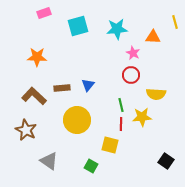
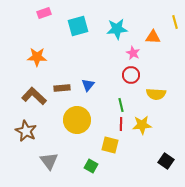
yellow star: moved 8 px down
brown star: moved 1 px down
gray triangle: rotated 18 degrees clockwise
